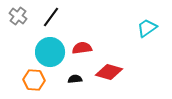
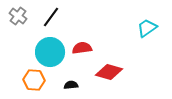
black semicircle: moved 4 px left, 6 px down
